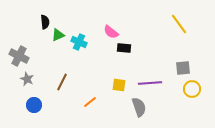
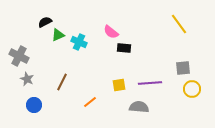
black semicircle: rotated 112 degrees counterclockwise
yellow square: rotated 16 degrees counterclockwise
gray semicircle: rotated 66 degrees counterclockwise
